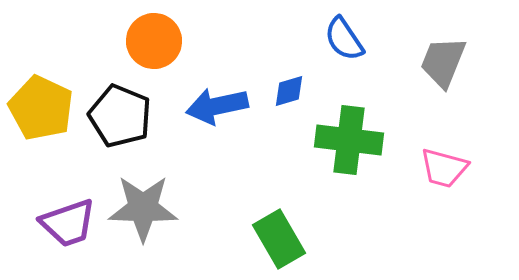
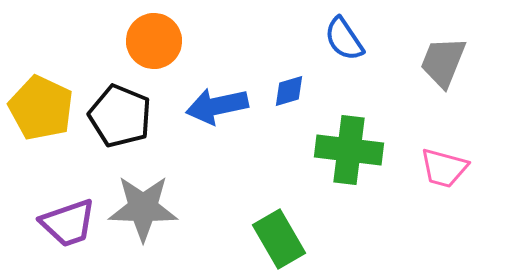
green cross: moved 10 px down
